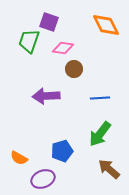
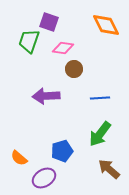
orange semicircle: rotated 12 degrees clockwise
purple ellipse: moved 1 px right, 1 px up; rotated 10 degrees counterclockwise
